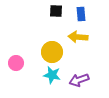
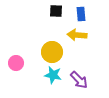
yellow arrow: moved 1 px left, 2 px up
cyan star: moved 1 px right
purple arrow: rotated 114 degrees counterclockwise
